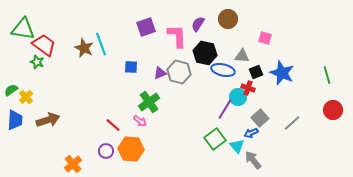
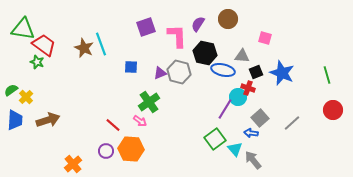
blue arrow: rotated 32 degrees clockwise
cyan triangle: moved 2 px left, 3 px down
